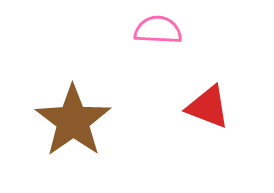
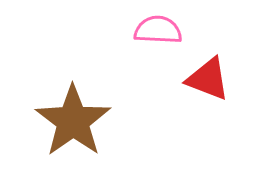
red triangle: moved 28 px up
